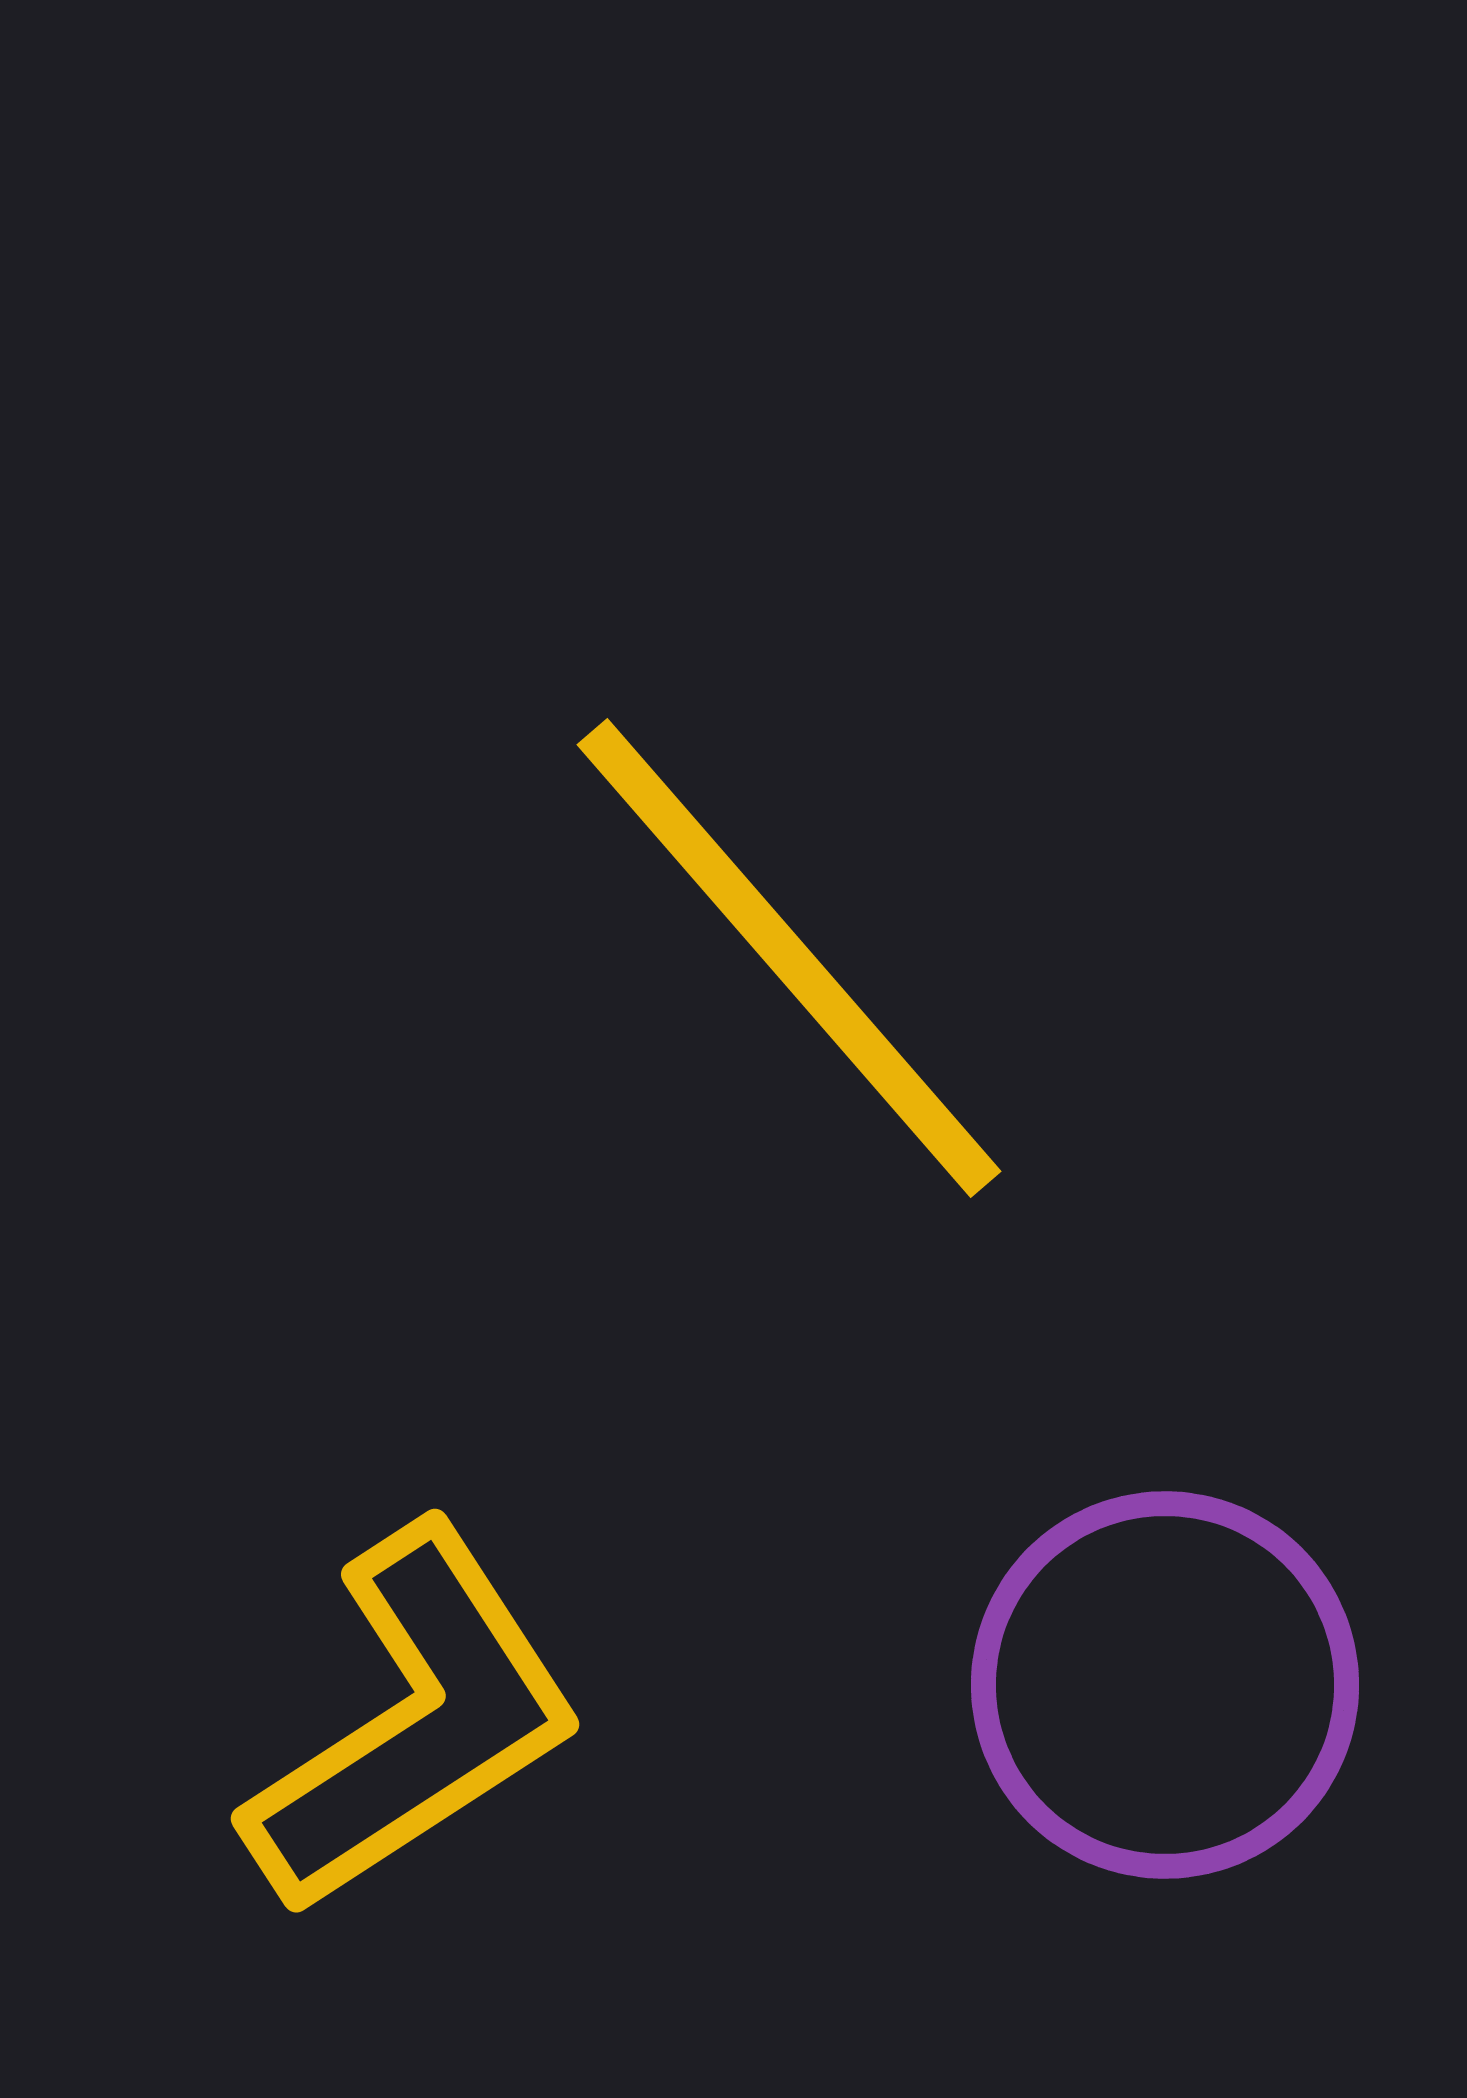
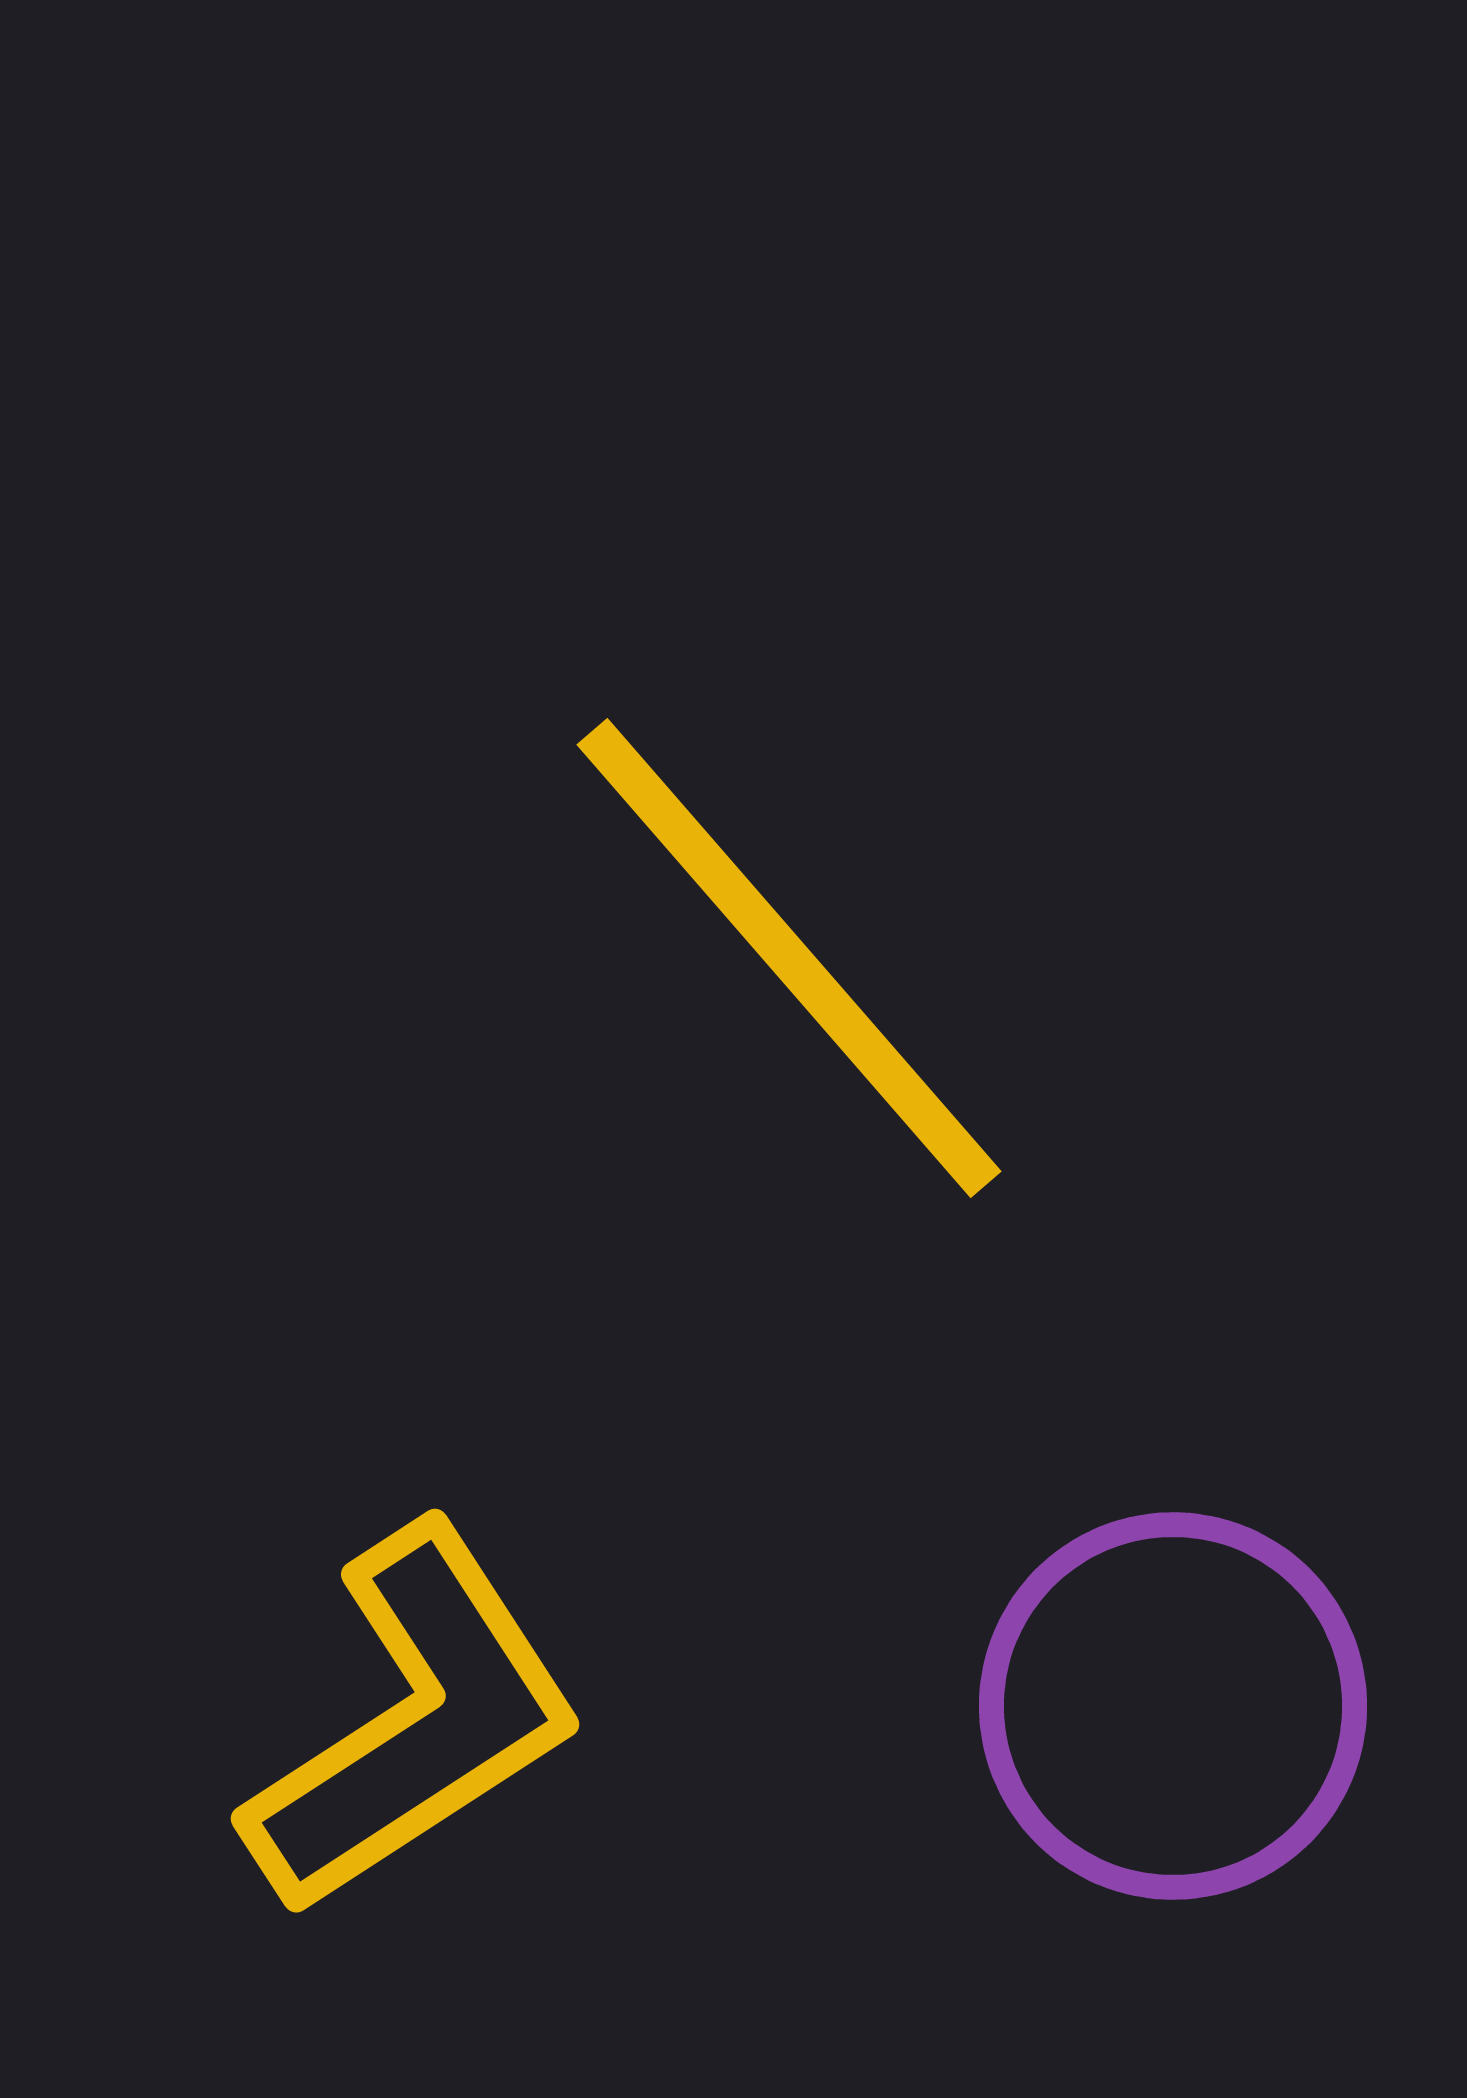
purple circle: moved 8 px right, 21 px down
